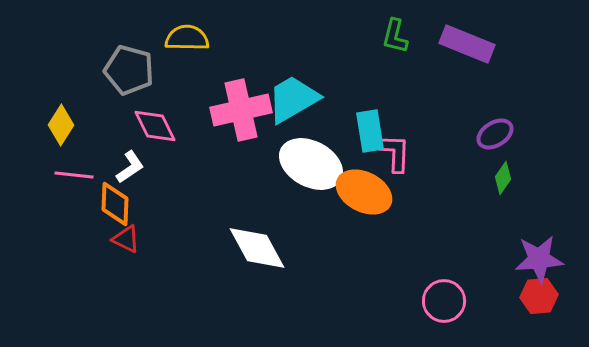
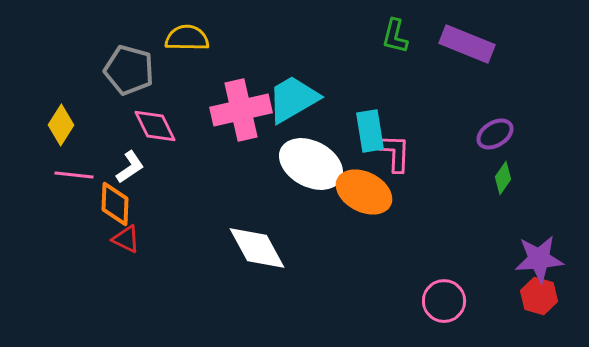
red hexagon: rotated 21 degrees clockwise
